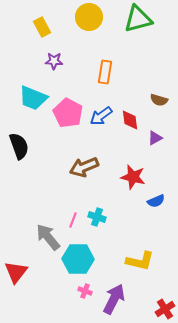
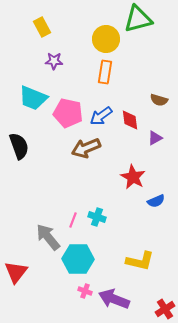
yellow circle: moved 17 px right, 22 px down
pink pentagon: rotated 16 degrees counterclockwise
brown arrow: moved 2 px right, 19 px up
red star: rotated 15 degrees clockwise
purple arrow: rotated 96 degrees counterclockwise
